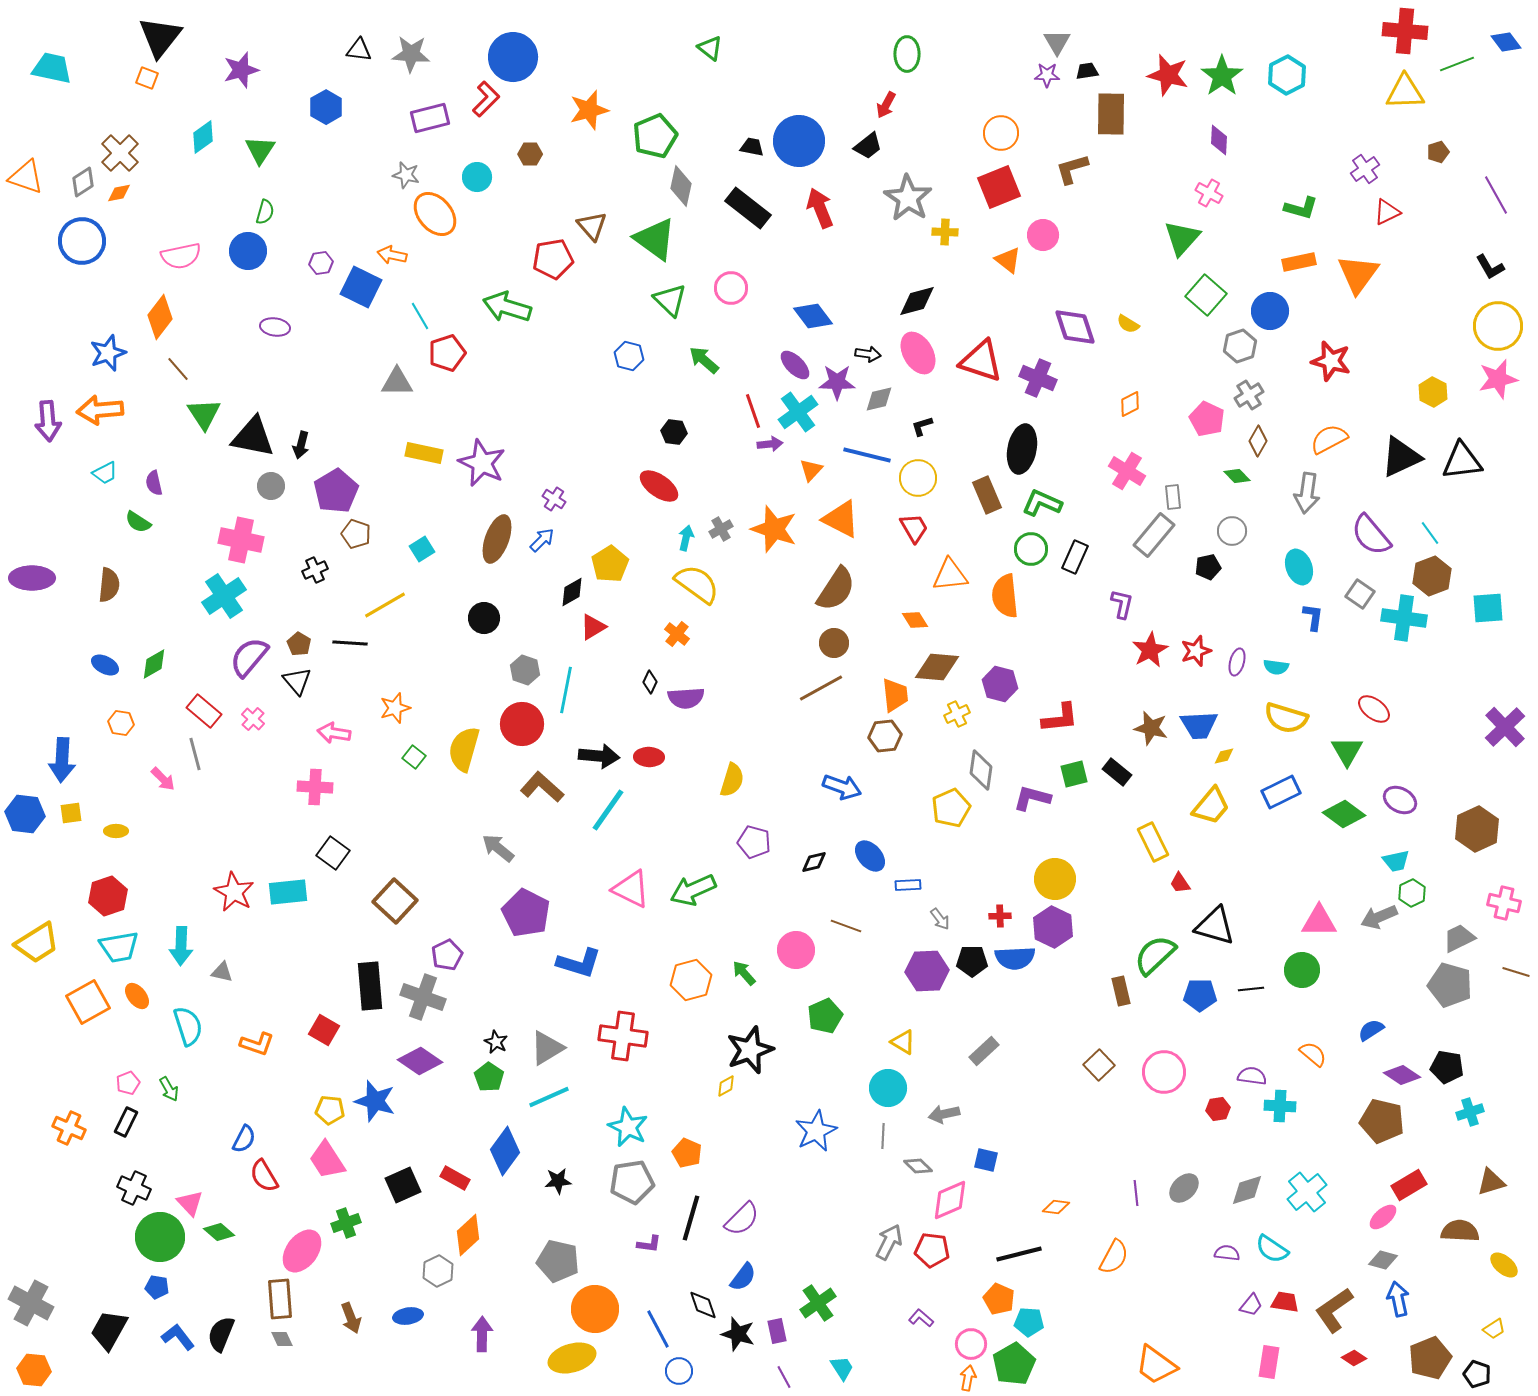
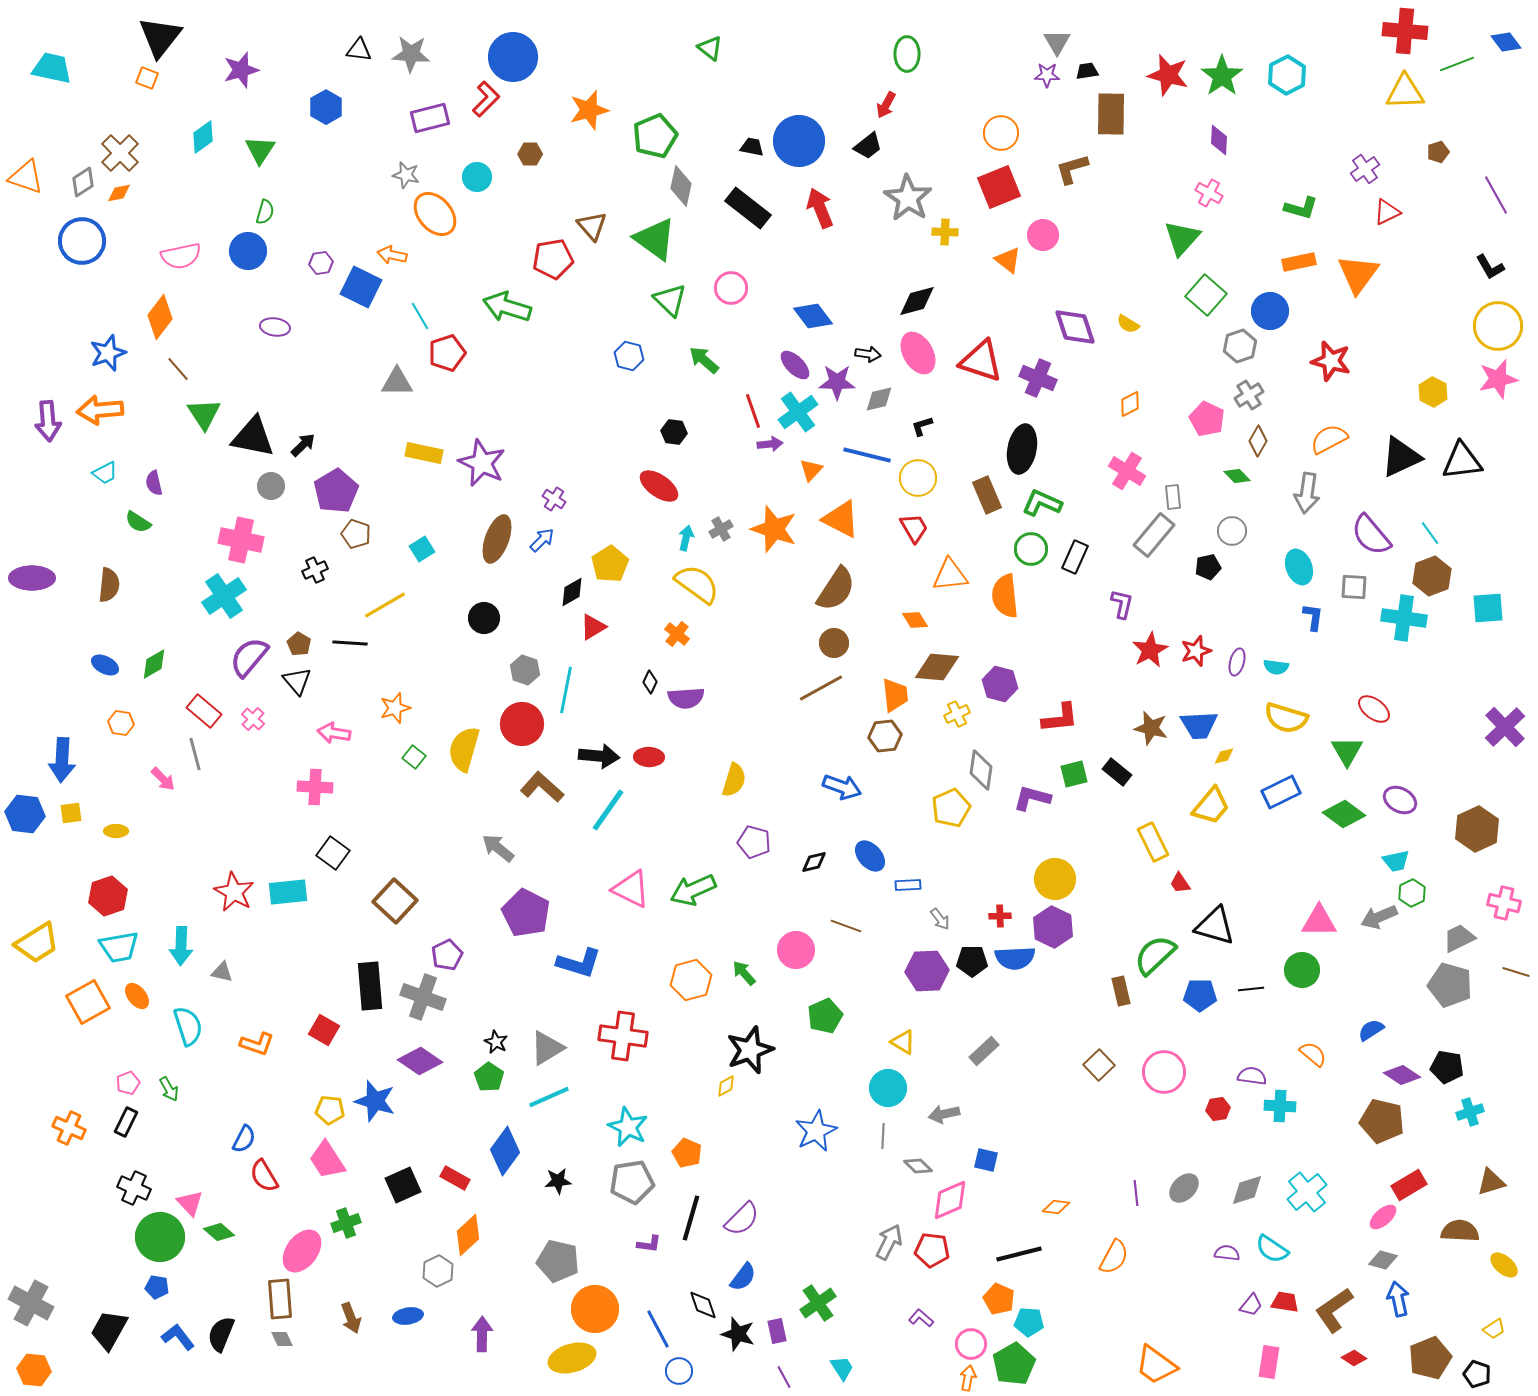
black arrow at (301, 445): moved 2 px right; rotated 148 degrees counterclockwise
gray square at (1360, 594): moved 6 px left, 7 px up; rotated 32 degrees counterclockwise
yellow semicircle at (732, 780): moved 2 px right
